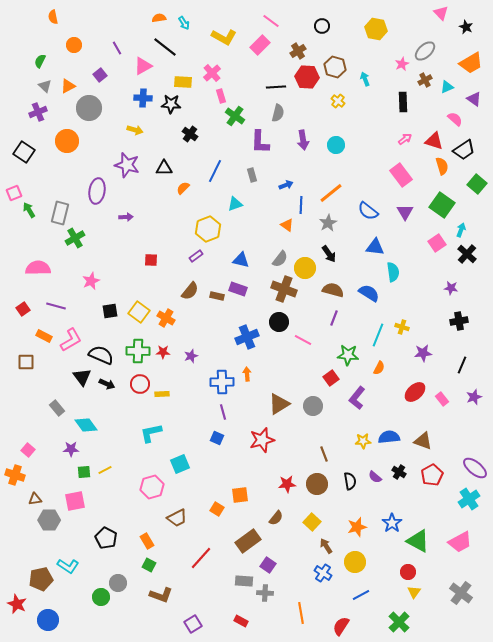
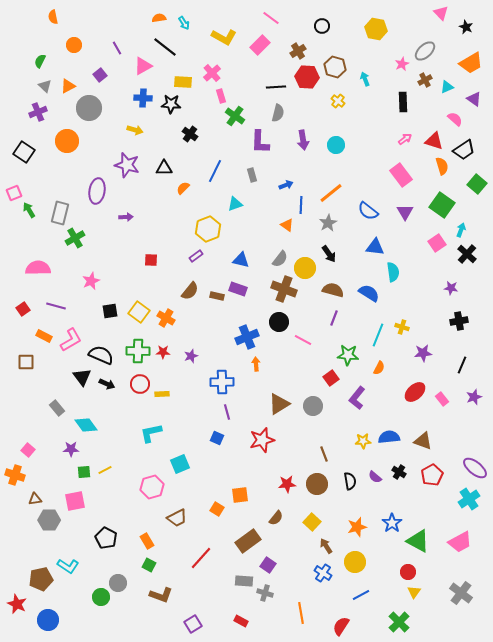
pink line at (271, 21): moved 3 px up
orange arrow at (247, 374): moved 9 px right, 10 px up
purple line at (223, 412): moved 4 px right
gray cross at (265, 593): rotated 14 degrees clockwise
